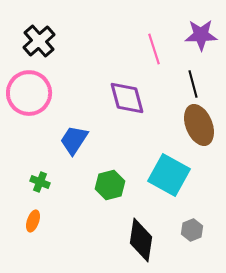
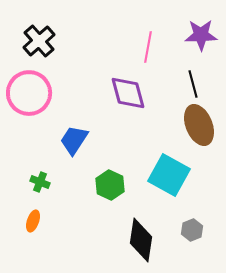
pink line: moved 6 px left, 2 px up; rotated 28 degrees clockwise
purple diamond: moved 1 px right, 5 px up
green hexagon: rotated 20 degrees counterclockwise
